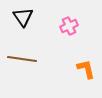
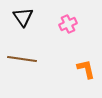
pink cross: moved 1 px left, 2 px up
